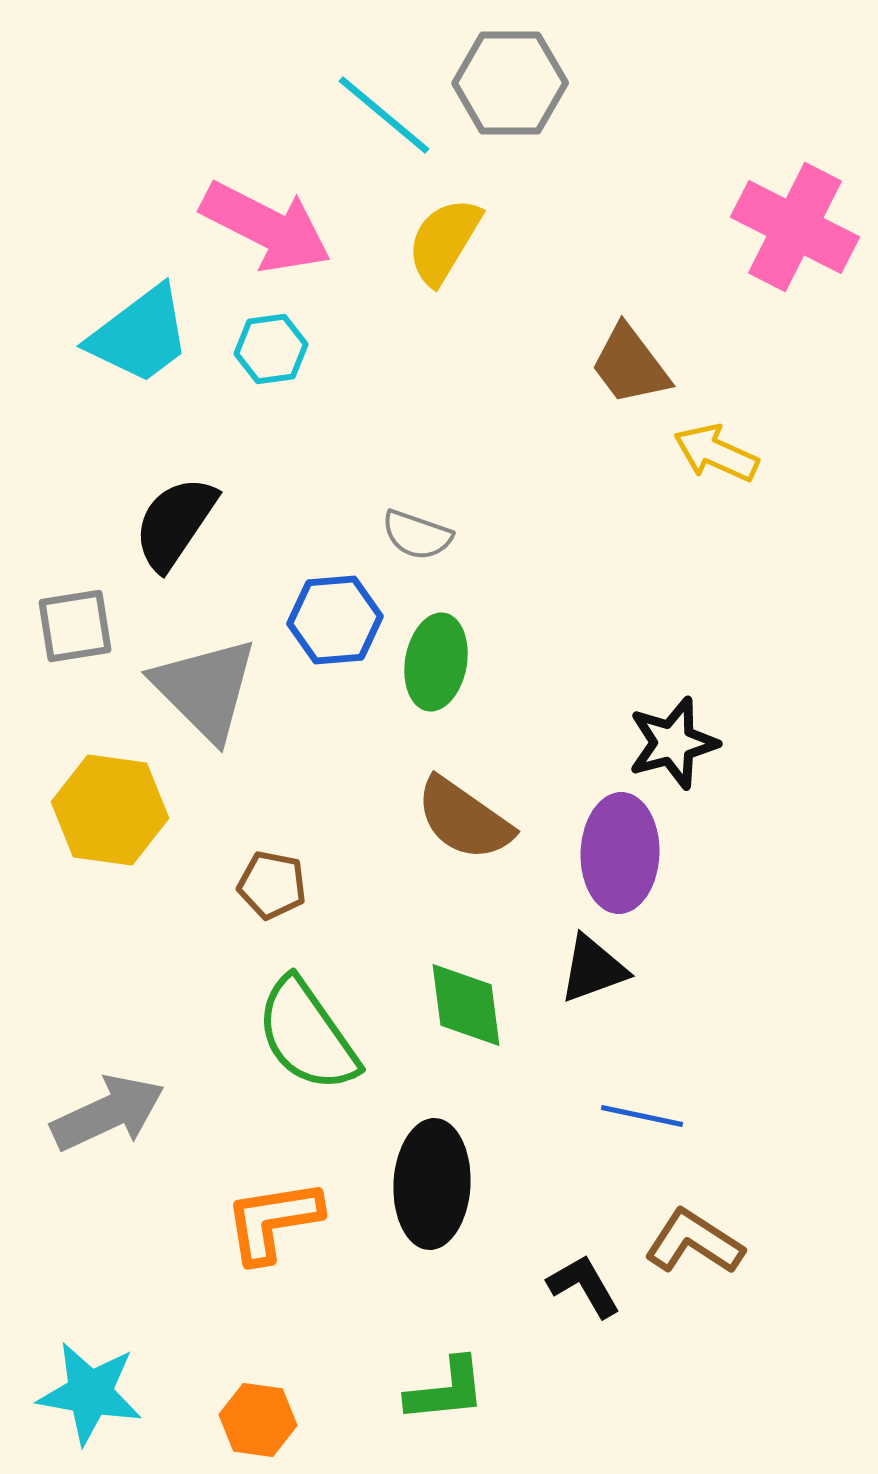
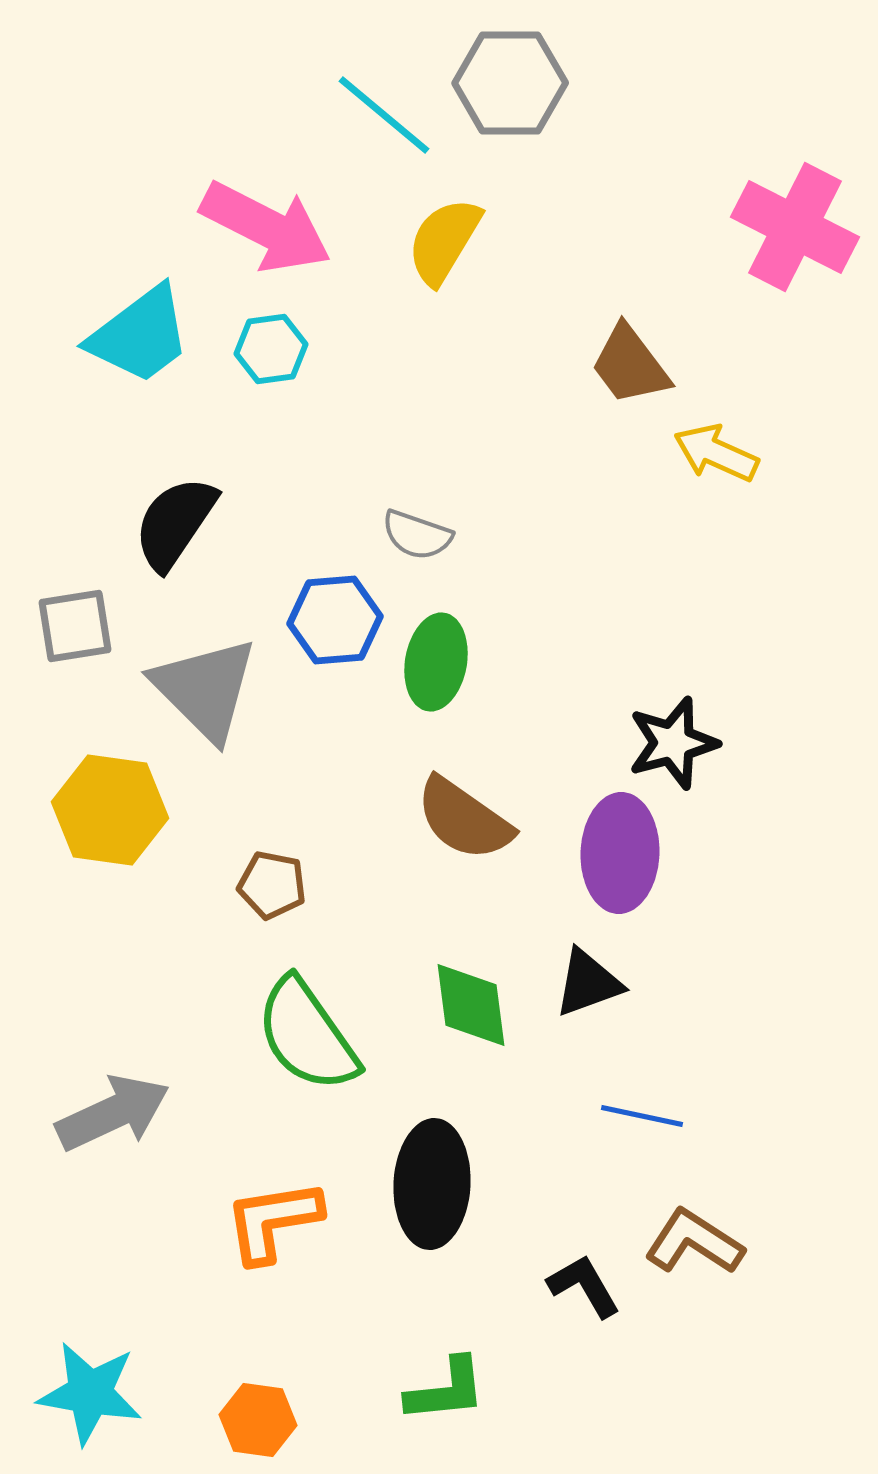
black triangle: moved 5 px left, 14 px down
green diamond: moved 5 px right
gray arrow: moved 5 px right
